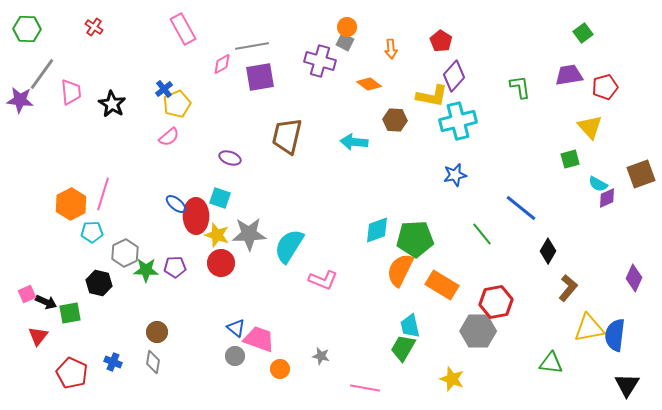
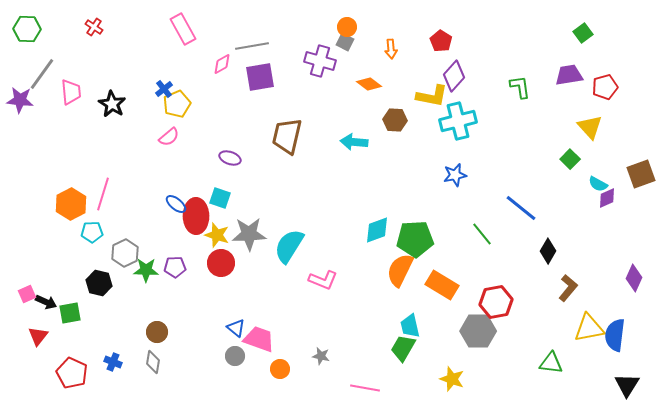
green square at (570, 159): rotated 30 degrees counterclockwise
